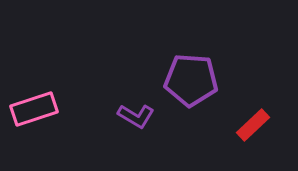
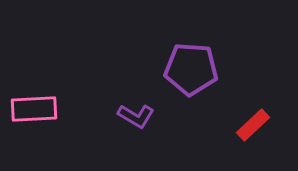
purple pentagon: moved 11 px up
pink rectangle: rotated 15 degrees clockwise
